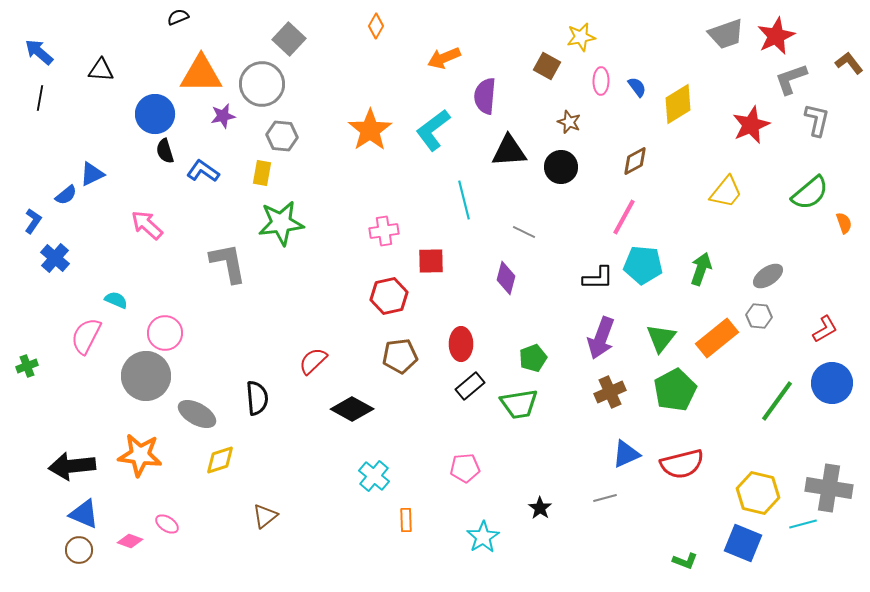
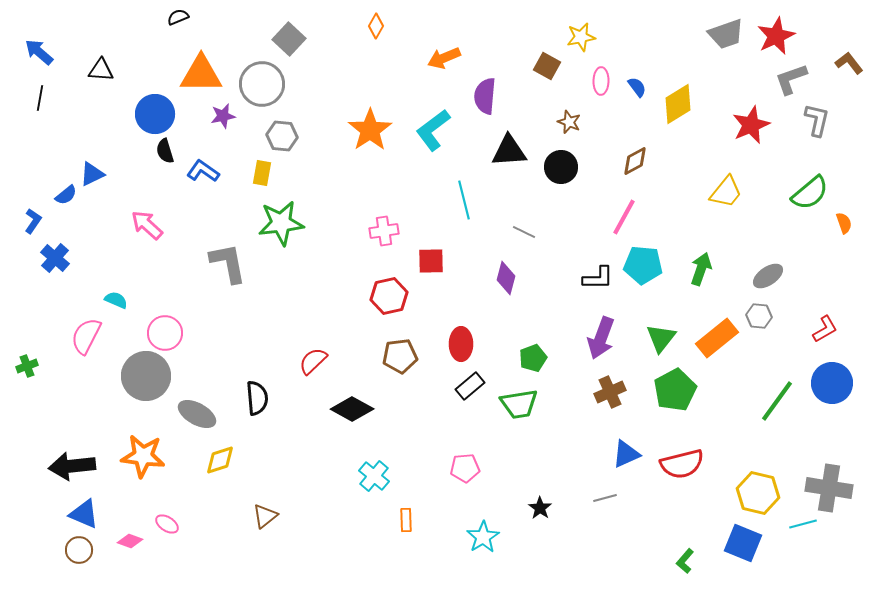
orange star at (140, 455): moved 3 px right, 1 px down
green L-shape at (685, 561): rotated 110 degrees clockwise
